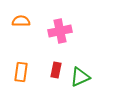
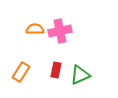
orange semicircle: moved 14 px right, 8 px down
orange rectangle: rotated 24 degrees clockwise
green triangle: moved 2 px up
